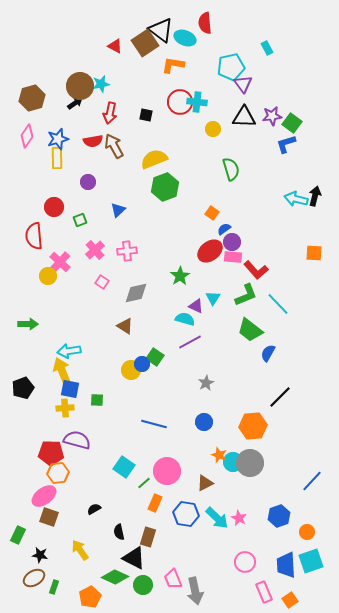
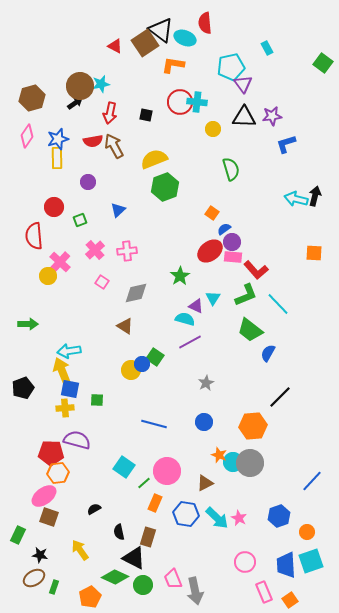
green square at (292, 123): moved 31 px right, 60 px up
